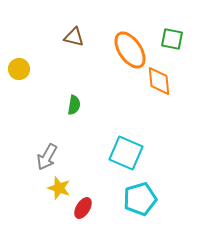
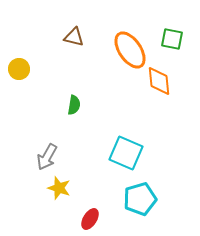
red ellipse: moved 7 px right, 11 px down
